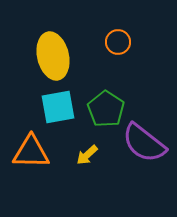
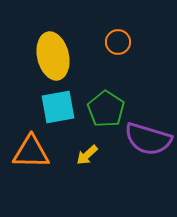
purple semicircle: moved 4 px right, 4 px up; rotated 21 degrees counterclockwise
